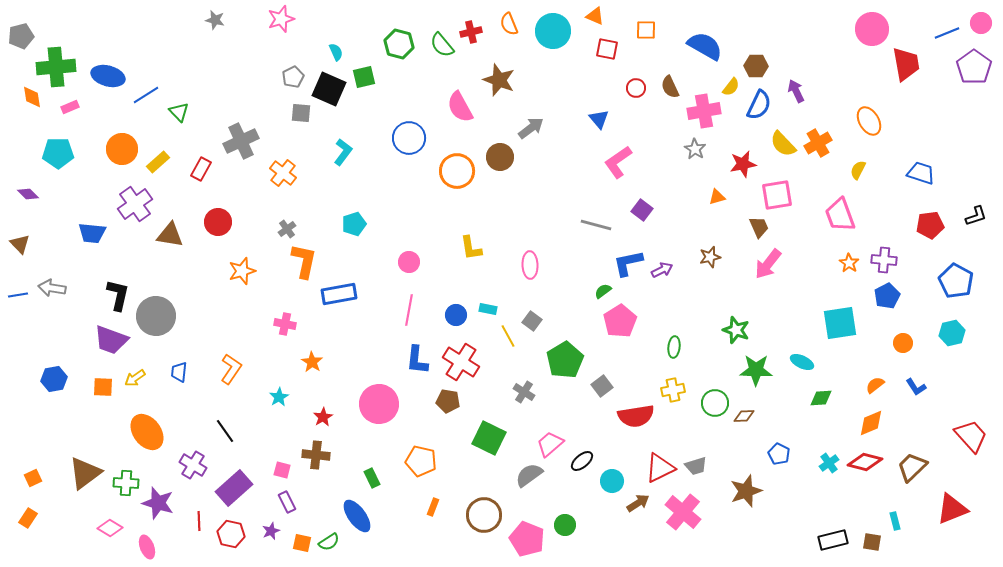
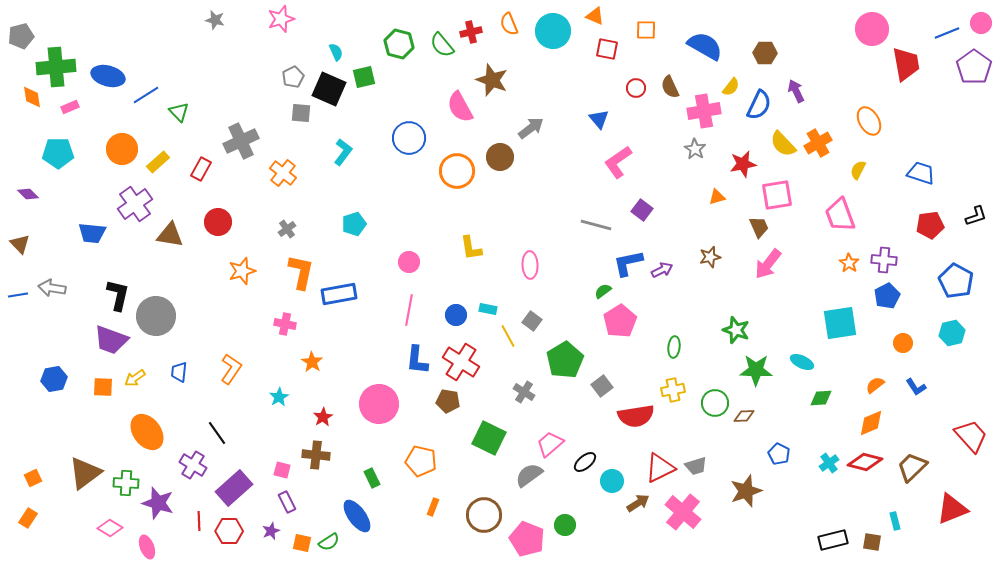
brown hexagon at (756, 66): moved 9 px right, 13 px up
brown star at (499, 80): moved 7 px left
orange L-shape at (304, 261): moved 3 px left, 11 px down
black line at (225, 431): moved 8 px left, 2 px down
black ellipse at (582, 461): moved 3 px right, 1 px down
red hexagon at (231, 534): moved 2 px left, 3 px up; rotated 12 degrees counterclockwise
